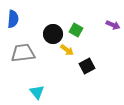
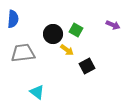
cyan triangle: rotated 14 degrees counterclockwise
